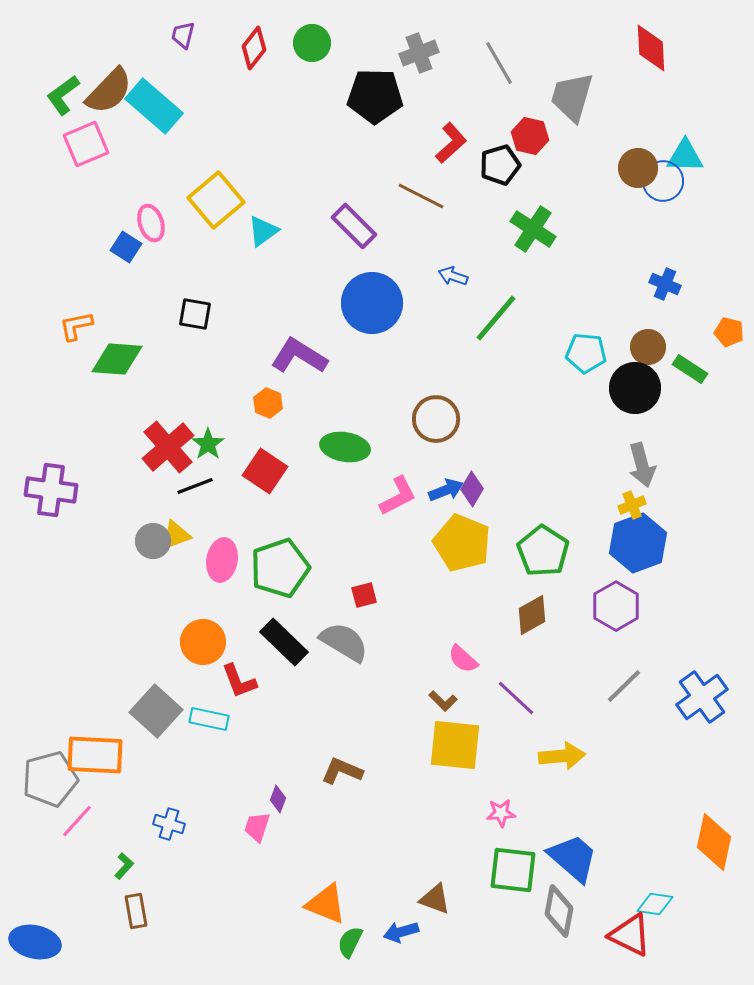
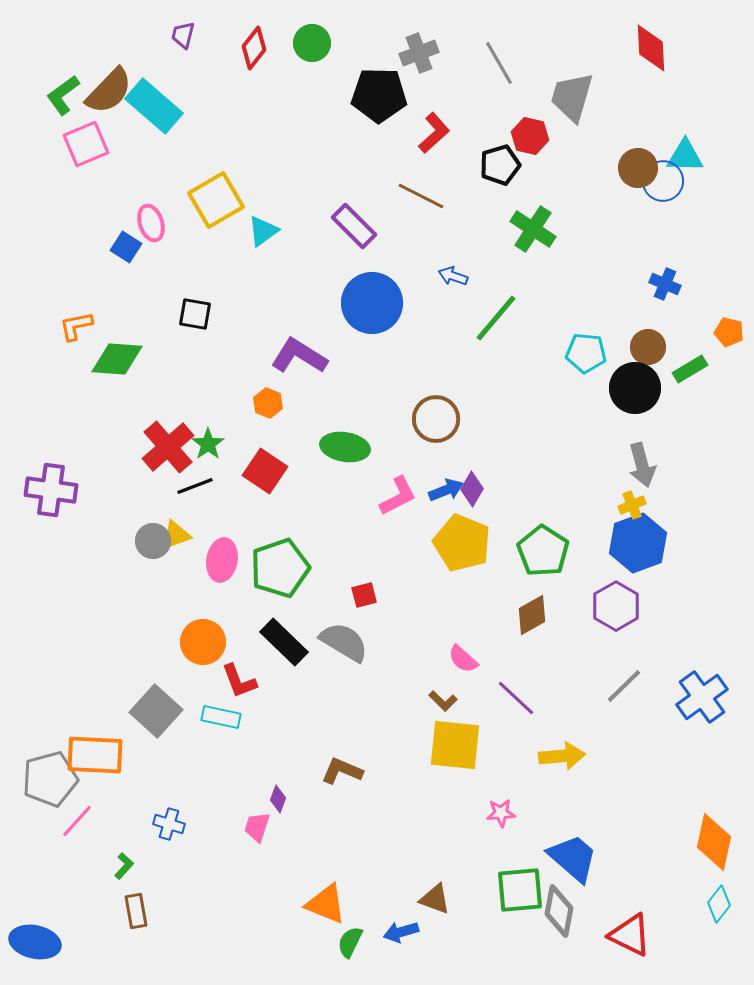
black pentagon at (375, 96): moved 4 px right, 1 px up
red L-shape at (451, 143): moved 17 px left, 10 px up
yellow square at (216, 200): rotated 10 degrees clockwise
green rectangle at (690, 369): rotated 64 degrees counterclockwise
cyan rectangle at (209, 719): moved 12 px right, 2 px up
green square at (513, 870): moved 7 px right, 20 px down; rotated 12 degrees counterclockwise
cyan diamond at (655, 904): moved 64 px right; rotated 60 degrees counterclockwise
